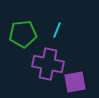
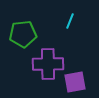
cyan line: moved 13 px right, 9 px up
purple cross: rotated 12 degrees counterclockwise
